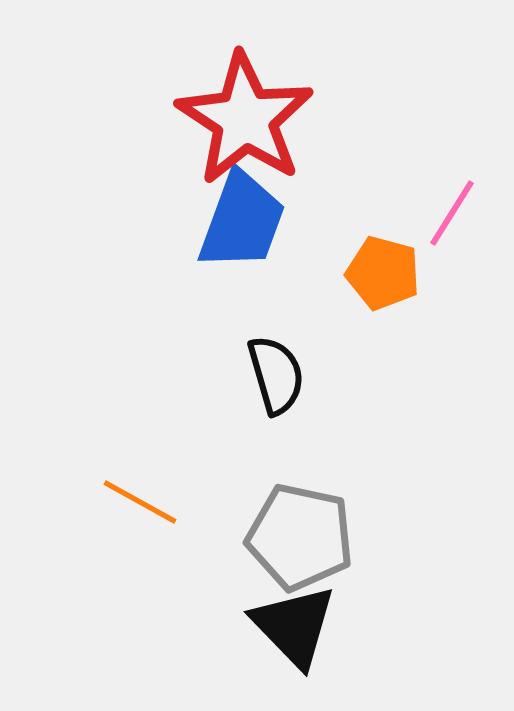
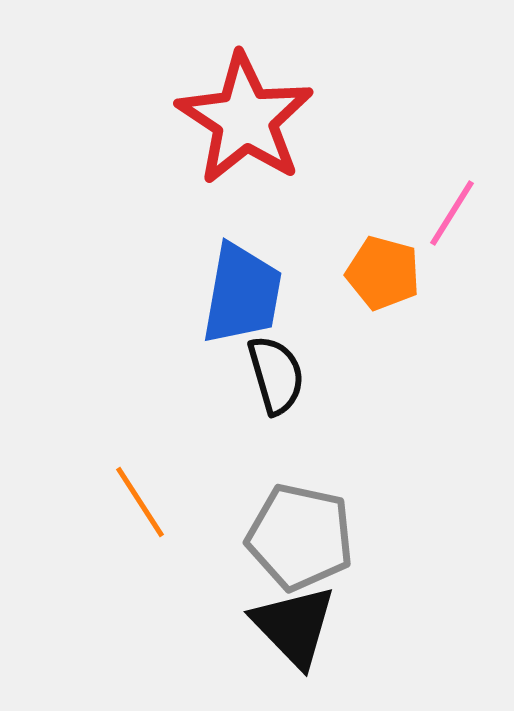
blue trapezoid: moved 73 px down; rotated 10 degrees counterclockwise
orange line: rotated 28 degrees clockwise
